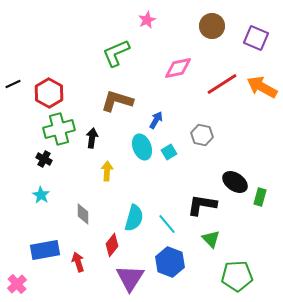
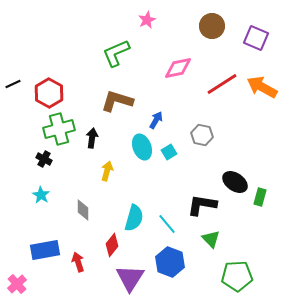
yellow arrow: rotated 12 degrees clockwise
gray diamond: moved 4 px up
